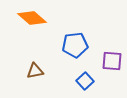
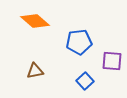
orange diamond: moved 3 px right, 3 px down
blue pentagon: moved 4 px right, 3 px up
